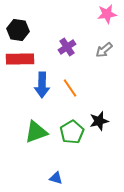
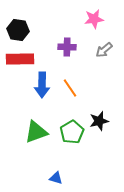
pink star: moved 13 px left, 5 px down
purple cross: rotated 36 degrees clockwise
